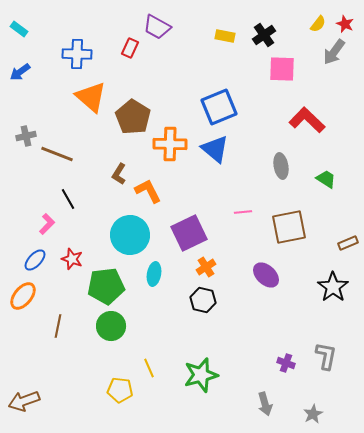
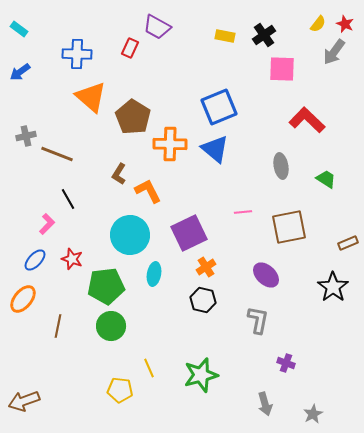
orange ellipse at (23, 296): moved 3 px down
gray L-shape at (326, 356): moved 68 px left, 36 px up
